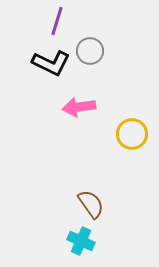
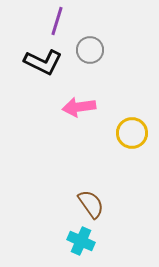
gray circle: moved 1 px up
black L-shape: moved 8 px left, 1 px up
yellow circle: moved 1 px up
